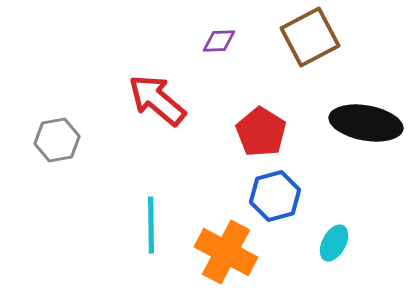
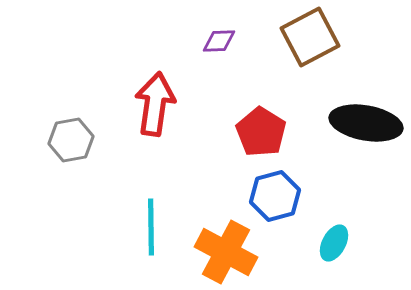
red arrow: moved 2 px left, 4 px down; rotated 58 degrees clockwise
gray hexagon: moved 14 px right
cyan line: moved 2 px down
